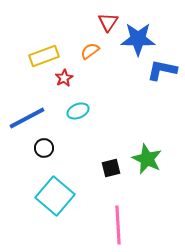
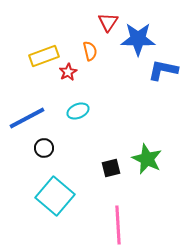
orange semicircle: rotated 114 degrees clockwise
blue L-shape: moved 1 px right
red star: moved 4 px right, 6 px up
